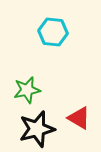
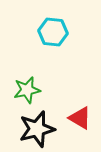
red triangle: moved 1 px right
